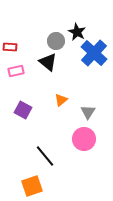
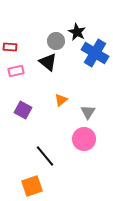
blue cross: moved 1 px right; rotated 12 degrees counterclockwise
